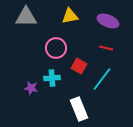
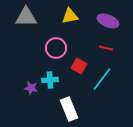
cyan cross: moved 2 px left, 2 px down
white rectangle: moved 10 px left
